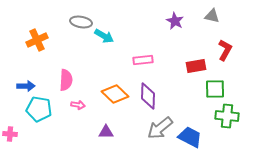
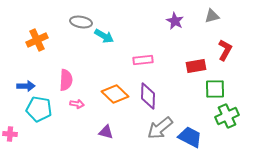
gray triangle: rotated 28 degrees counterclockwise
pink arrow: moved 1 px left, 1 px up
green cross: rotated 30 degrees counterclockwise
purple triangle: rotated 14 degrees clockwise
